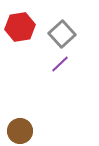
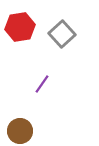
purple line: moved 18 px left, 20 px down; rotated 12 degrees counterclockwise
